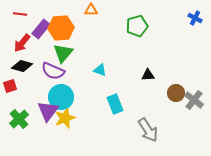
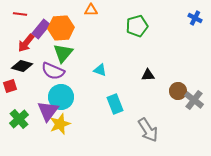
red arrow: moved 4 px right
brown circle: moved 2 px right, 2 px up
yellow star: moved 5 px left, 6 px down
